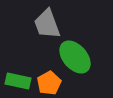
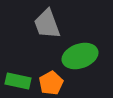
green ellipse: moved 5 px right, 1 px up; rotated 68 degrees counterclockwise
orange pentagon: moved 2 px right
